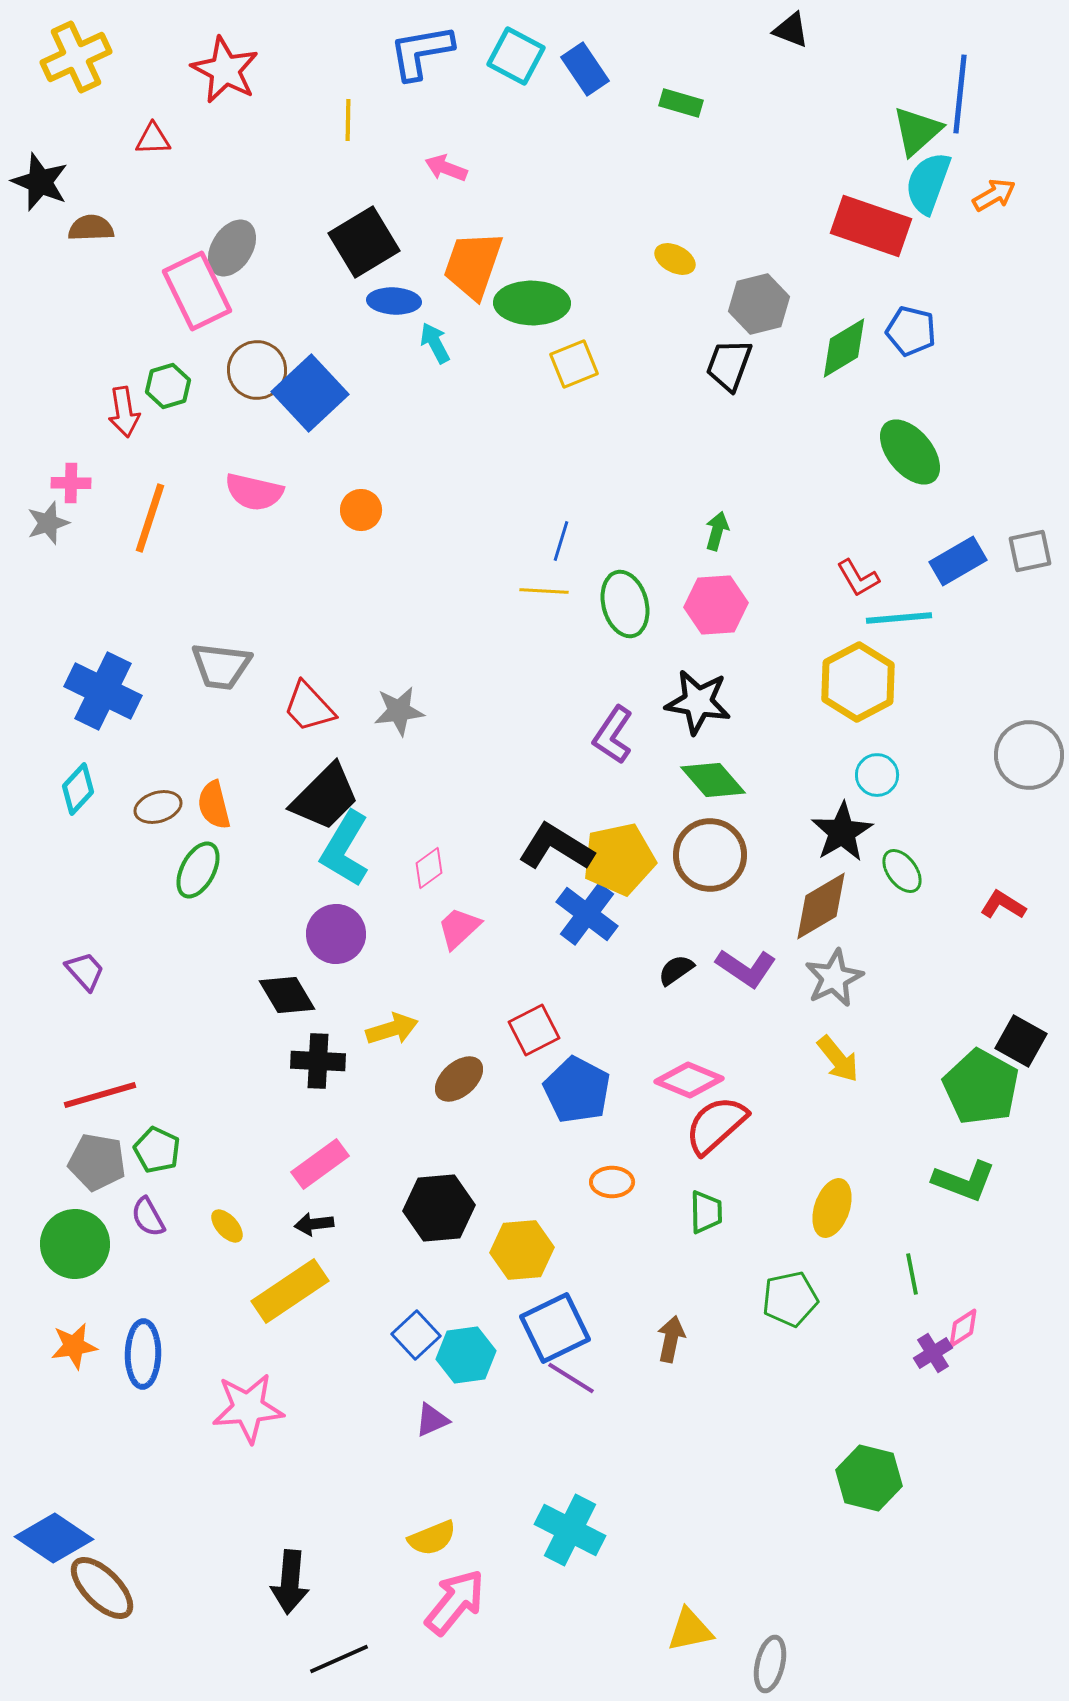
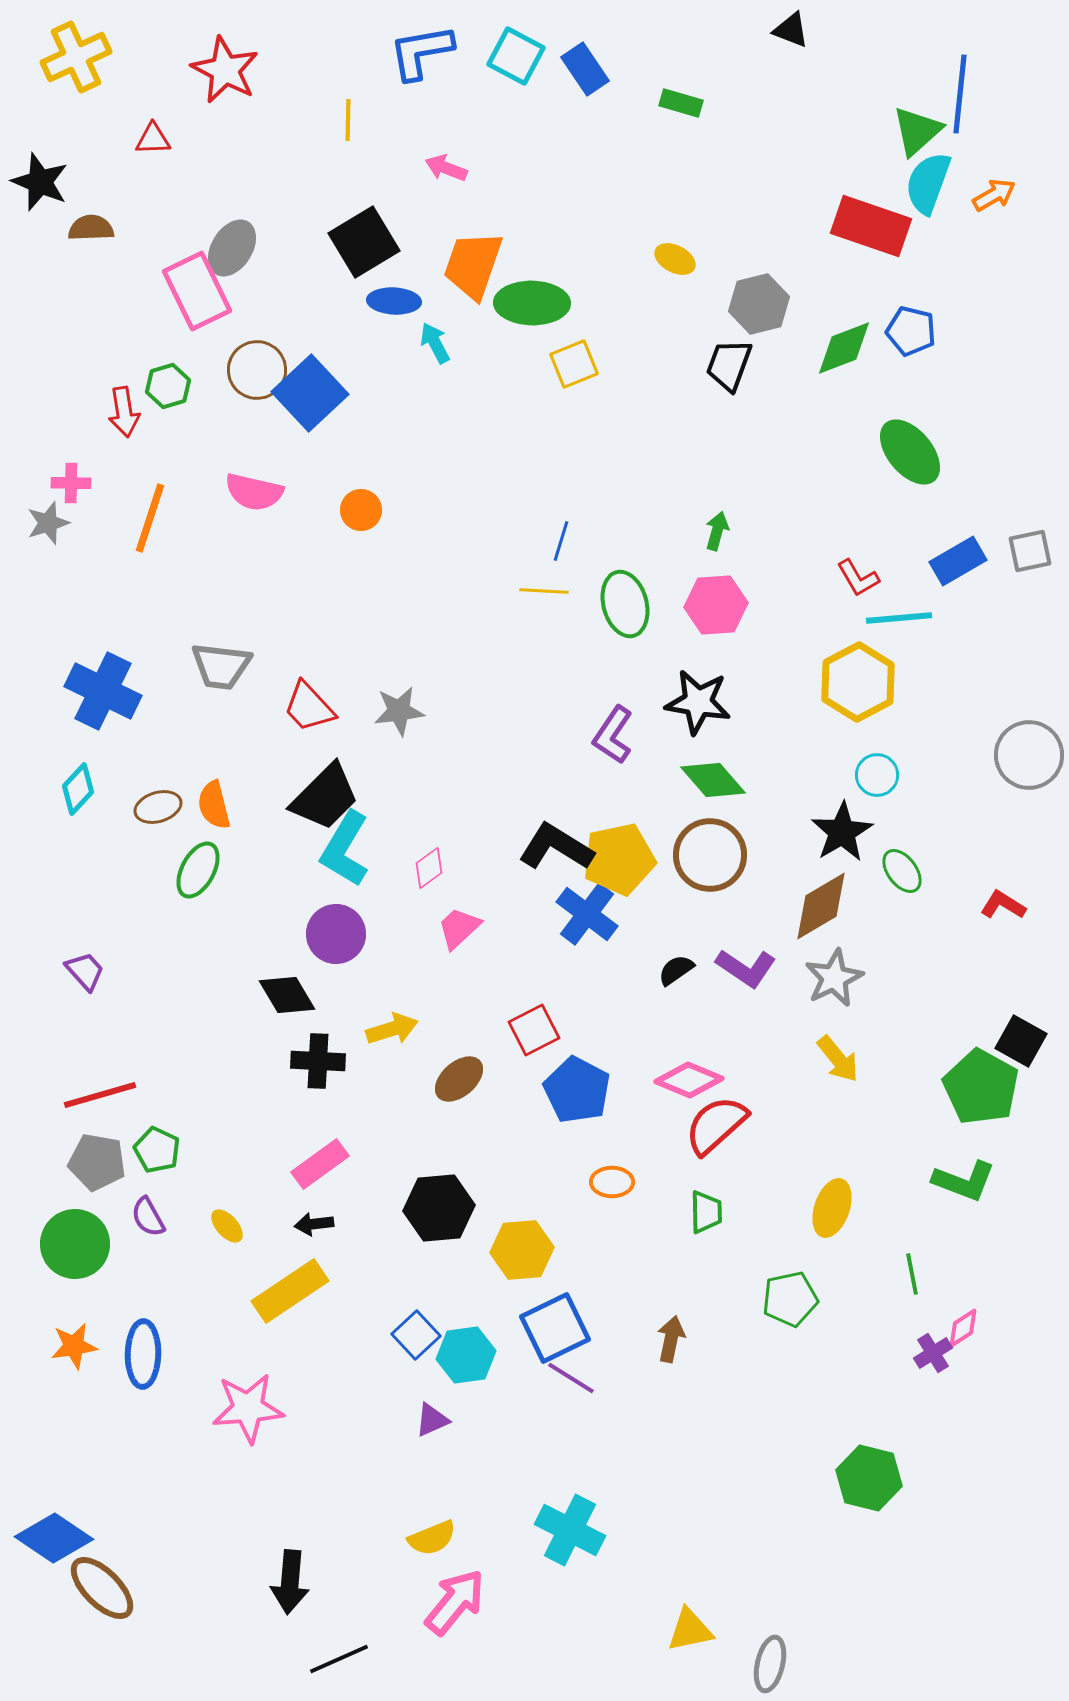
green diamond at (844, 348): rotated 10 degrees clockwise
